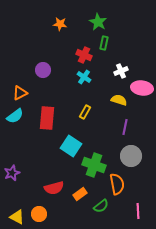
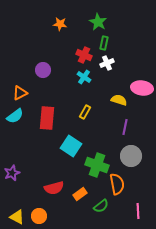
white cross: moved 14 px left, 8 px up
green cross: moved 3 px right
orange circle: moved 2 px down
